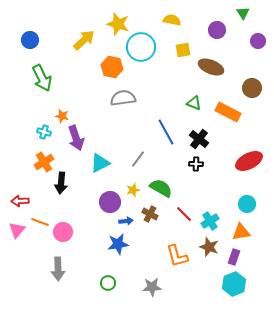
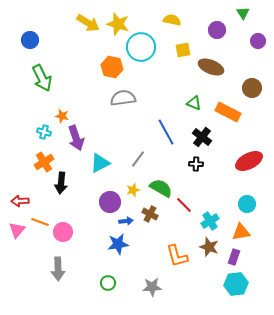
yellow arrow at (84, 40): moved 4 px right, 17 px up; rotated 75 degrees clockwise
black cross at (199, 139): moved 3 px right, 2 px up
red line at (184, 214): moved 9 px up
cyan hexagon at (234, 284): moved 2 px right; rotated 15 degrees clockwise
